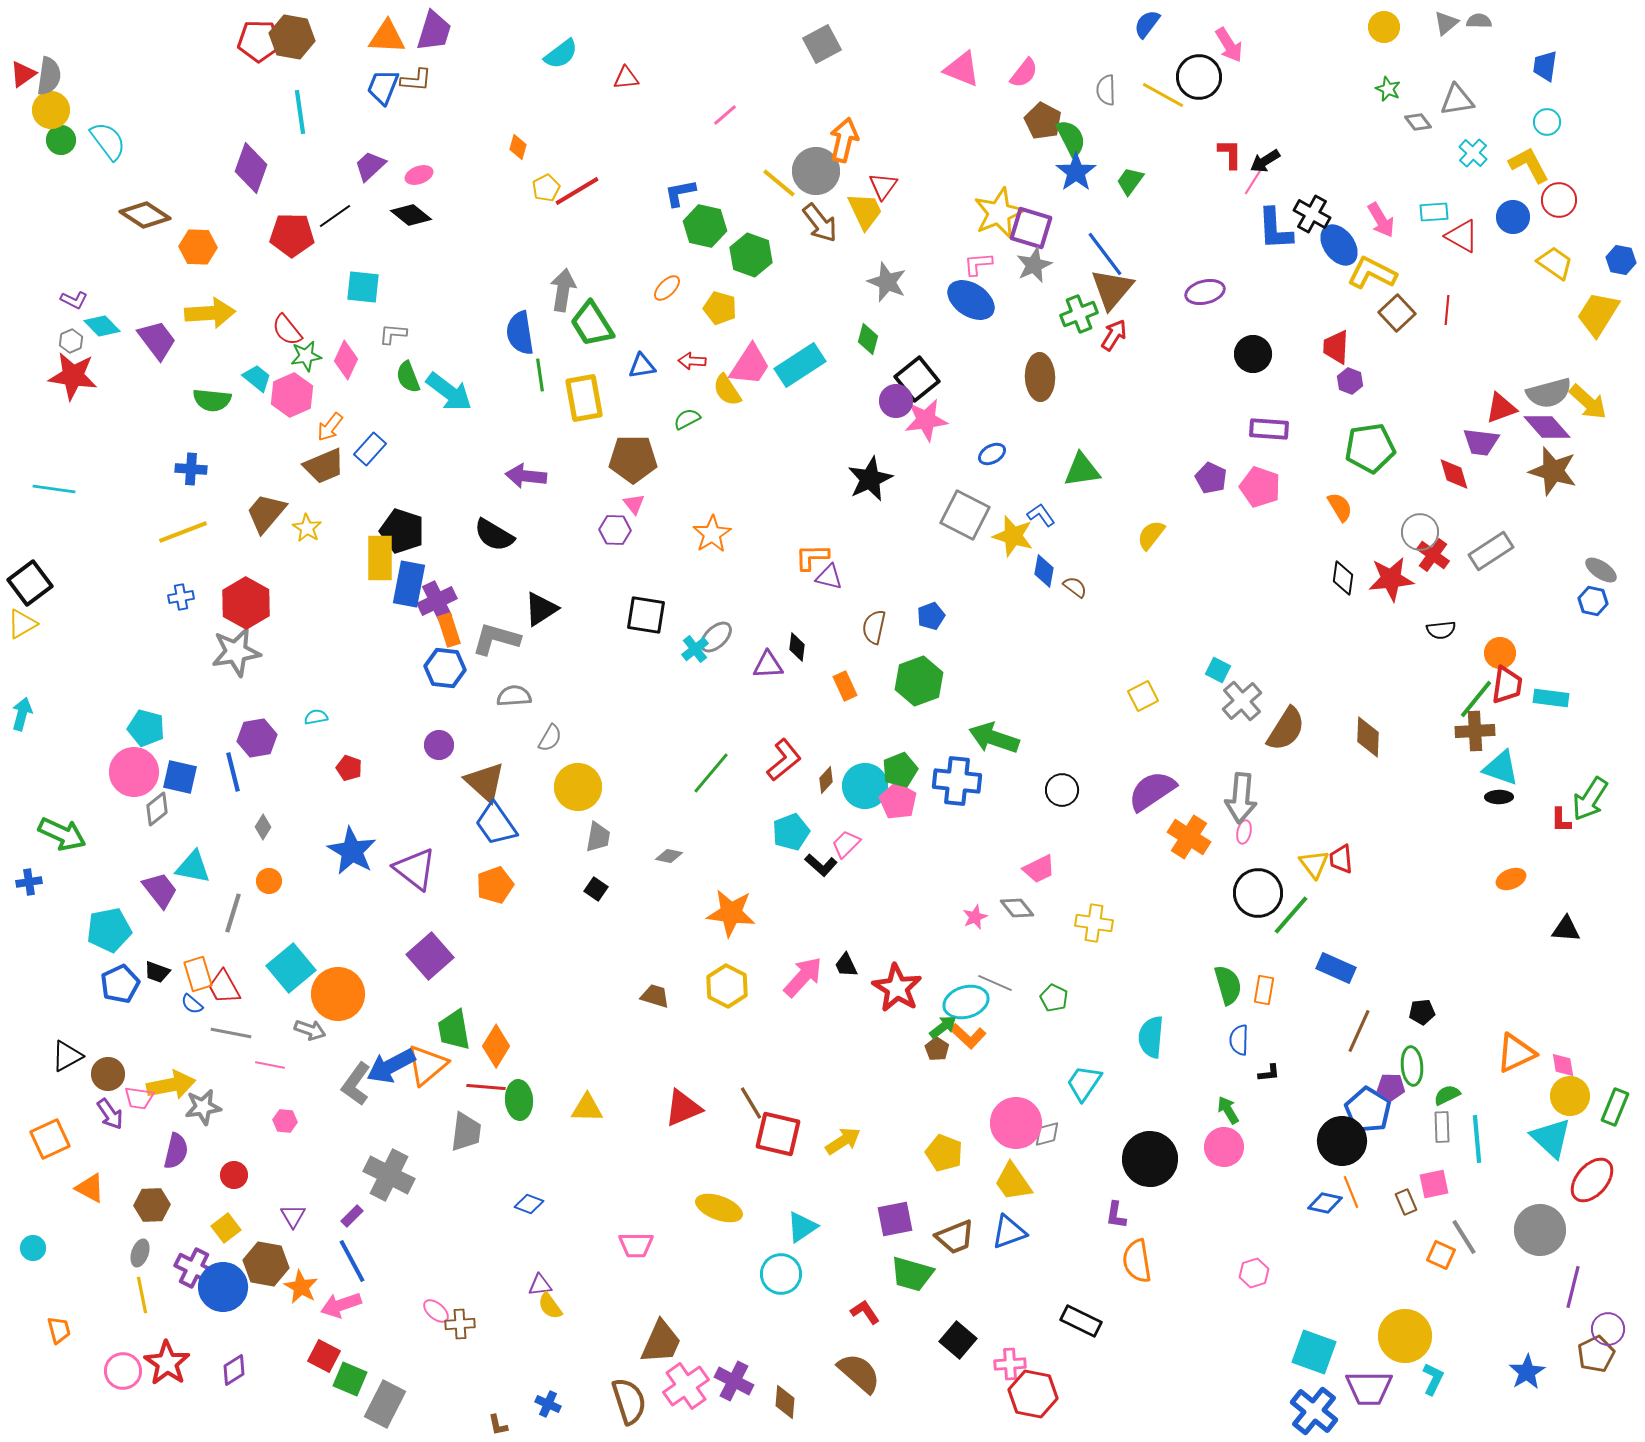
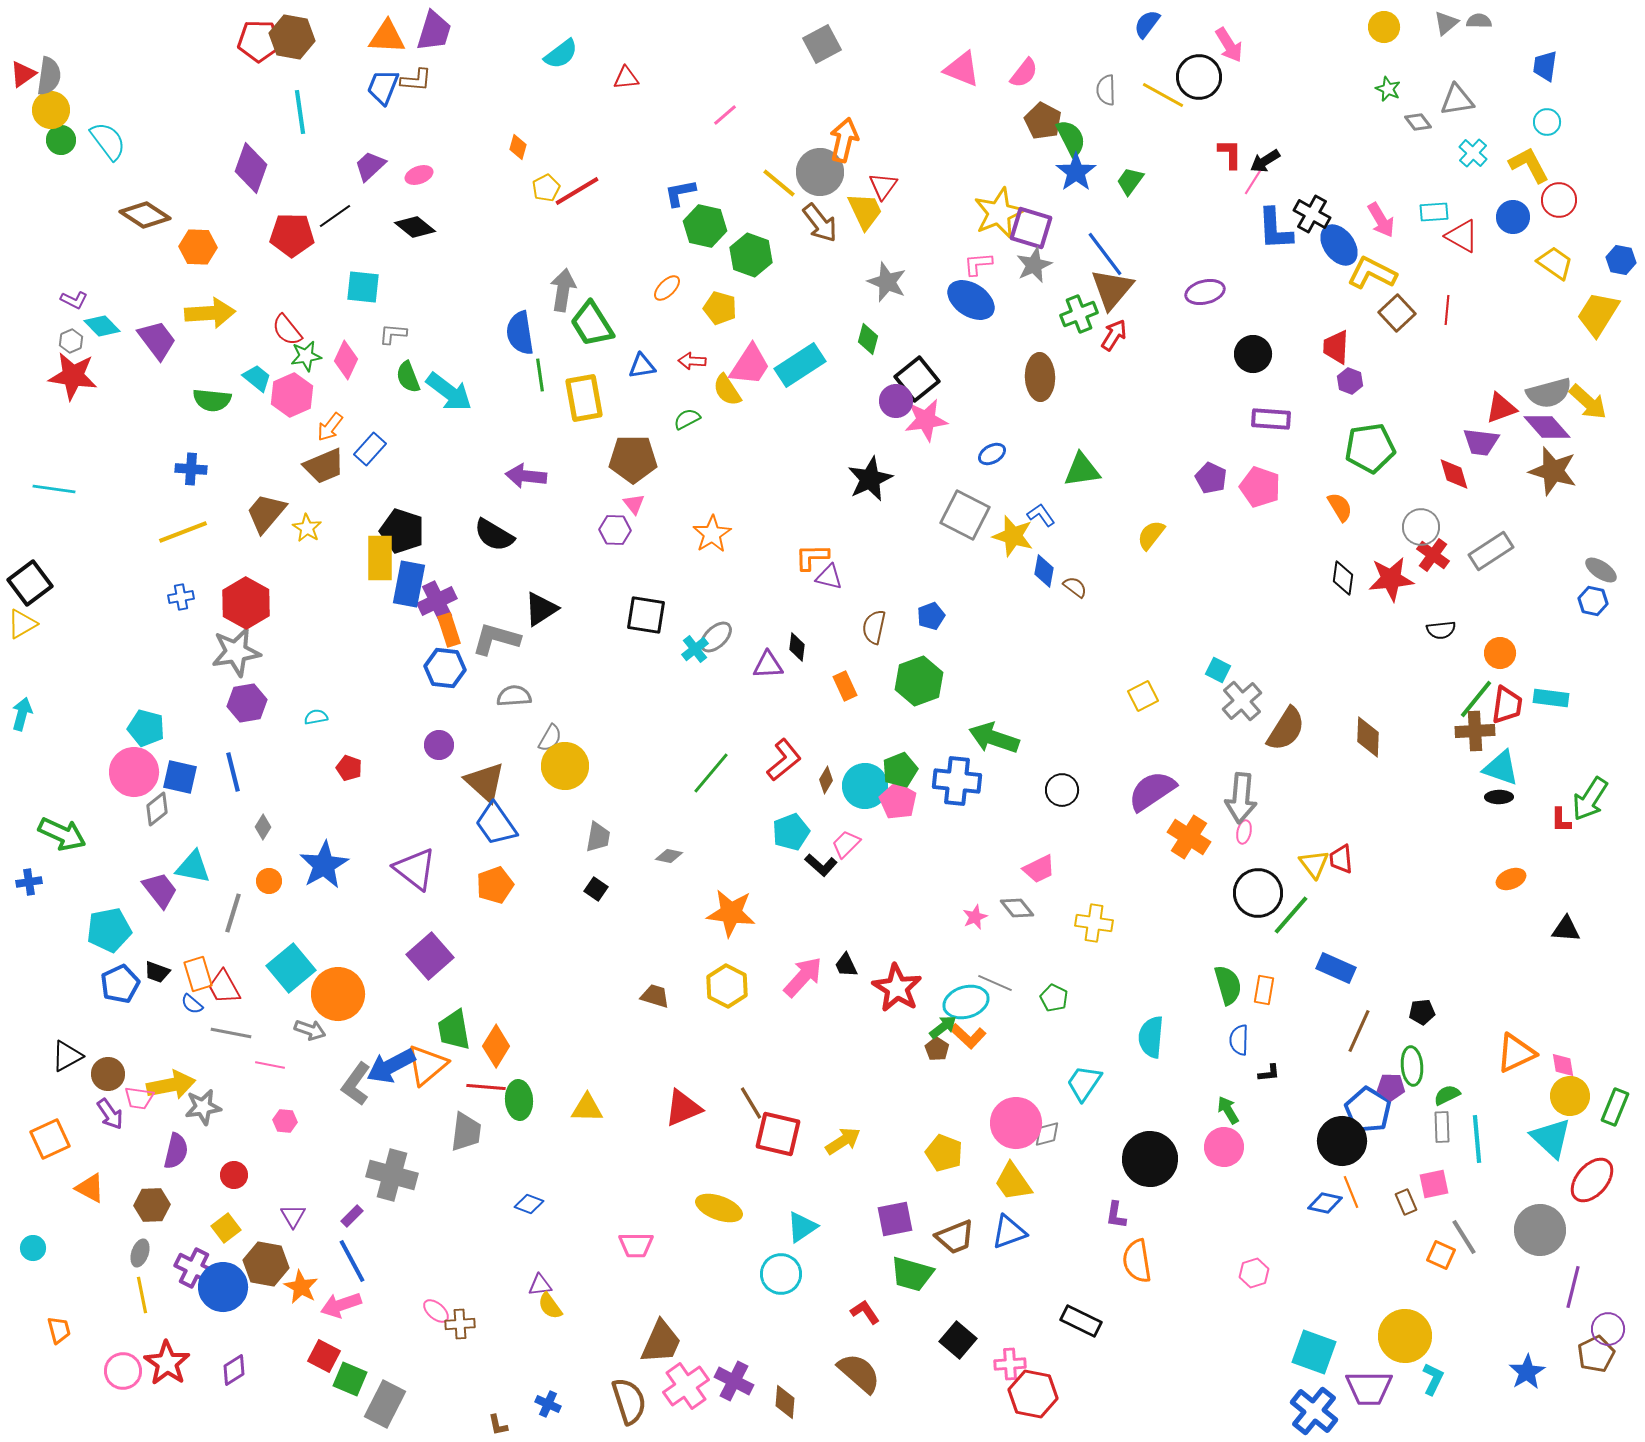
gray circle at (816, 171): moved 4 px right, 1 px down
black diamond at (411, 215): moved 4 px right, 12 px down
purple rectangle at (1269, 429): moved 2 px right, 10 px up
gray circle at (1420, 532): moved 1 px right, 5 px up
red trapezoid at (1507, 685): moved 20 px down
purple hexagon at (257, 738): moved 10 px left, 35 px up
brown diamond at (826, 780): rotated 12 degrees counterclockwise
yellow circle at (578, 787): moved 13 px left, 21 px up
blue star at (352, 851): moved 28 px left, 14 px down; rotated 12 degrees clockwise
gray cross at (389, 1175): moved 3 px right; rotated 12 degrees counterclockwise
